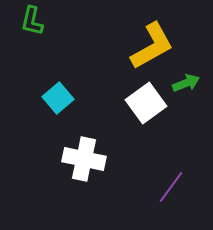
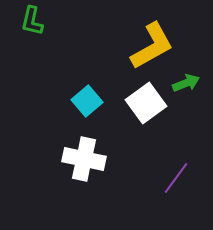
cyan square: moved 29 px right, 3 px down
purple line: moved 5 px right, 9 px up
